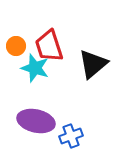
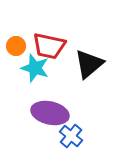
red trapezoid: rotated 60 degrees counterclockwise
black triangle: moved 4 px left
purple ellipse: moved 14 px right, 8 px up
blue cross: rotated 30 degrees counterclockwise
